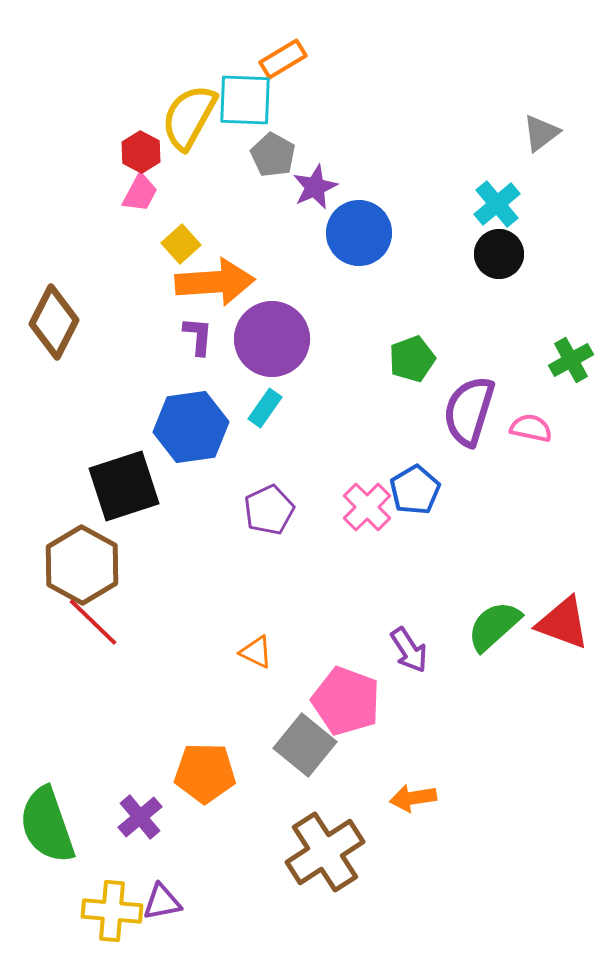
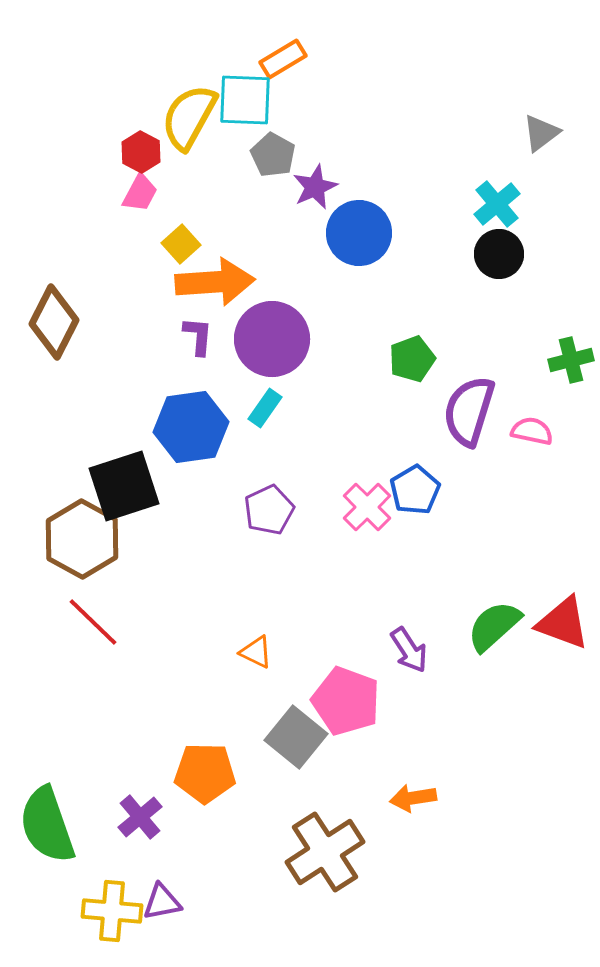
green cross at (571, 360): rotated 15 degrees clockwise
pink semicircle at (531, 428): moved 1 px right, 3 px down
brown hexagon at (82, 565): moved 26 px up
gray square at (305, 745): moved 9 px left, 8 px up
